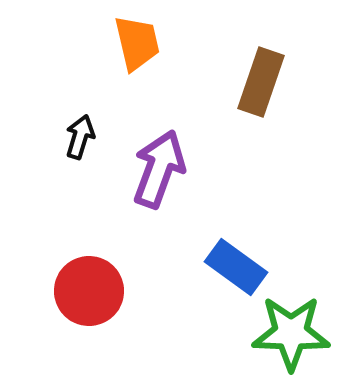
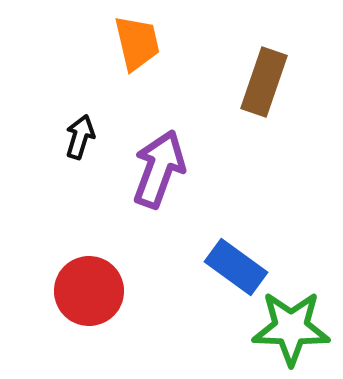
brown rectangle: moved 3 px right
green star: moved 5 px up
